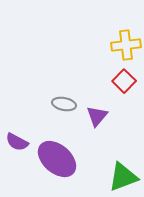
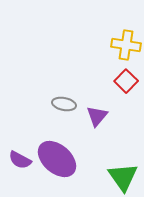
yellow cross: rotated 16 degrees clockwise
red square: moved 2 px right
purple semicircle: moved 3 px right, 18 px down
green triangle: rotated 44 degrees counterclockwise
